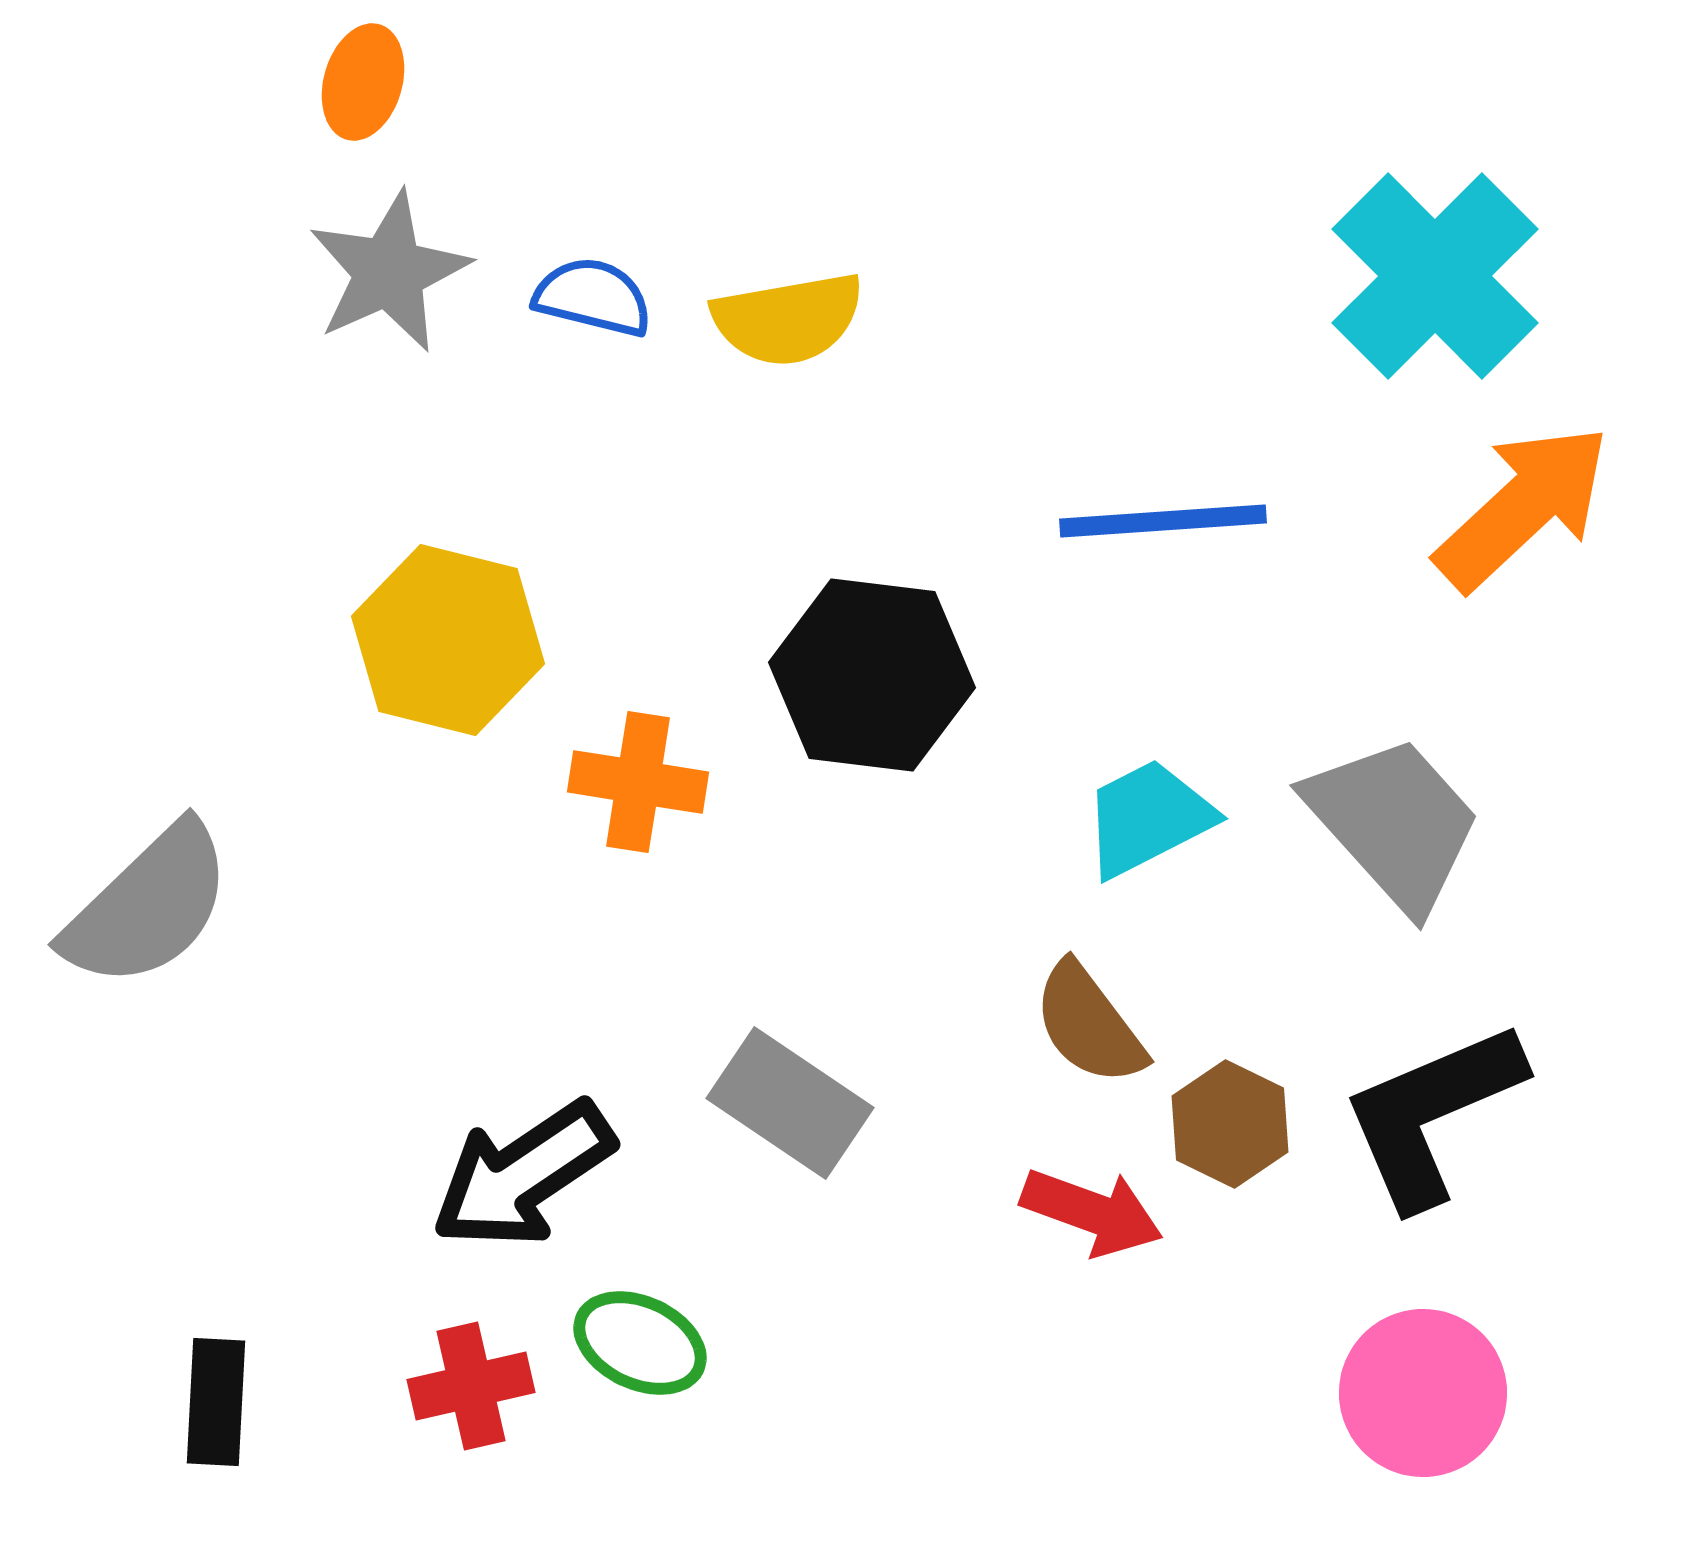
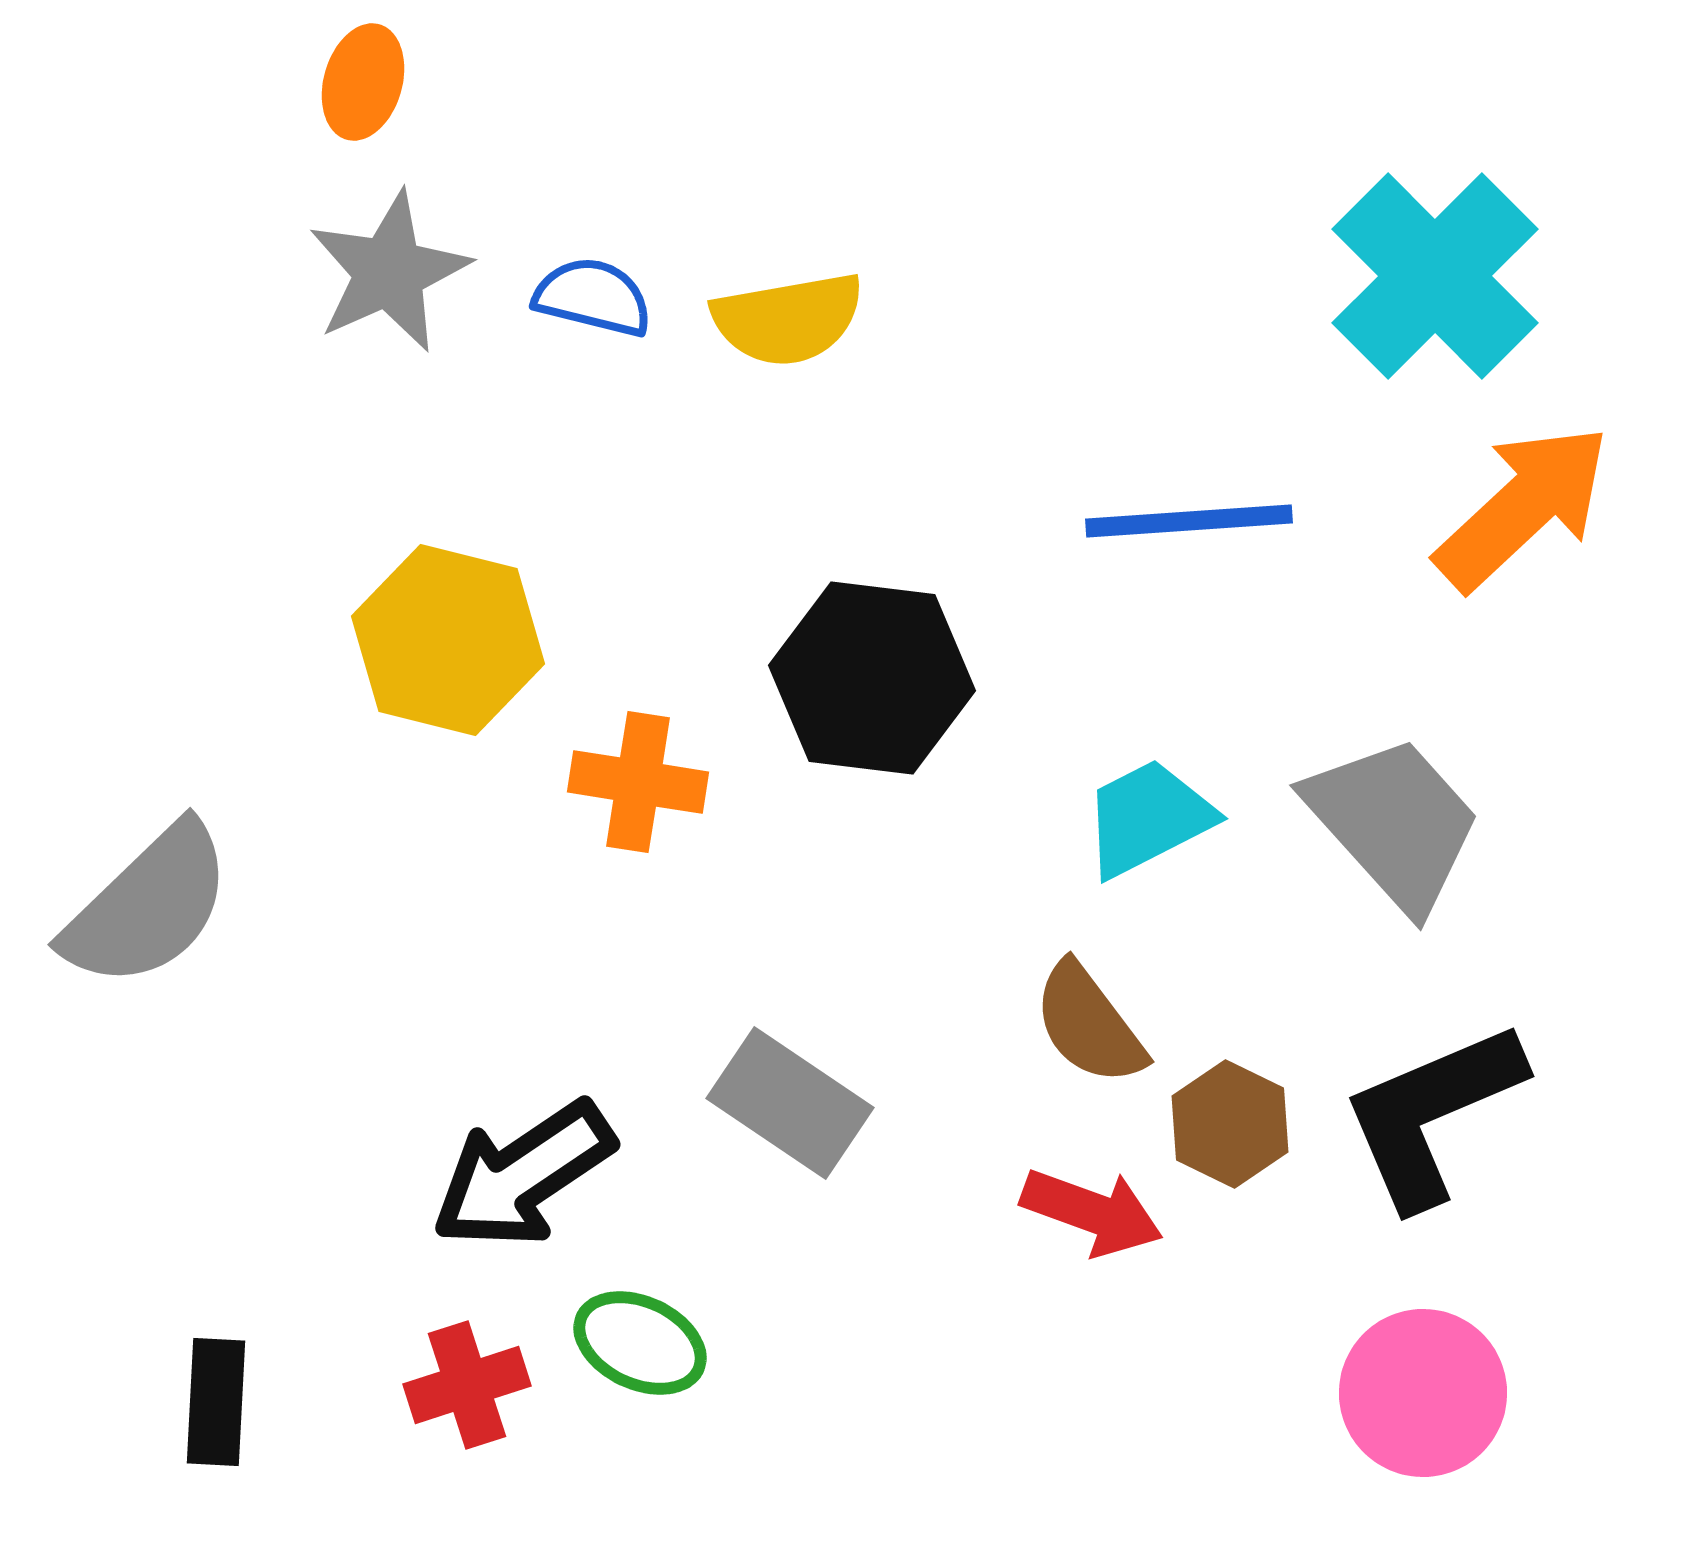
blue line: moved 26 px right
black hexagon: moved 3 px down
red cross: moved 4 px left, 1 px up; rotated 5 degrees counterclockwise
